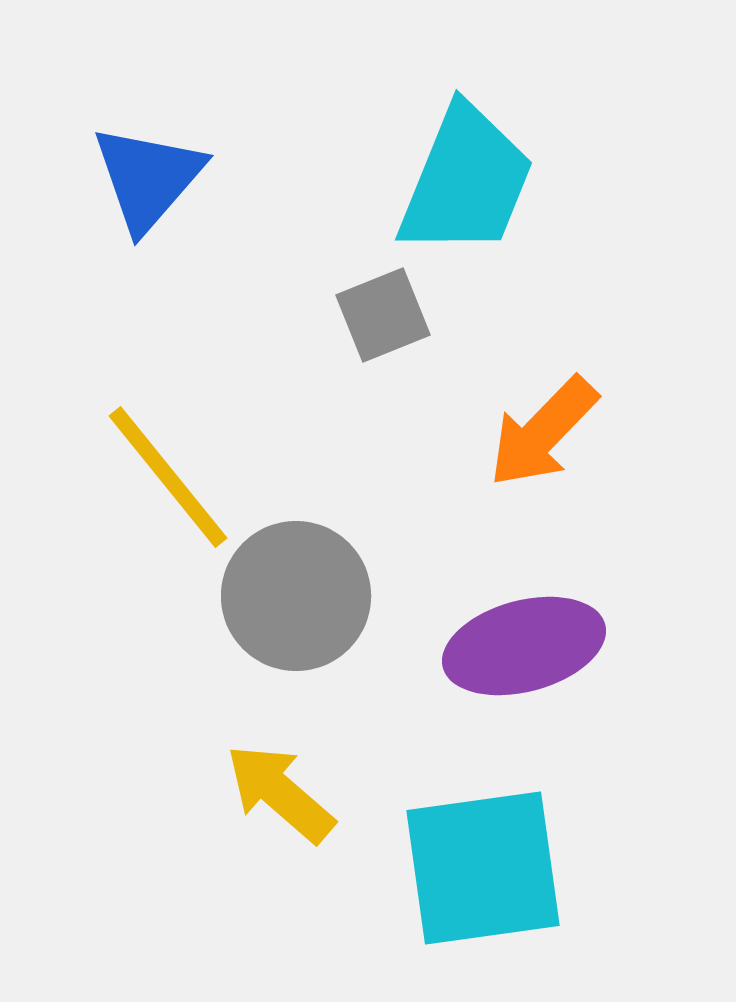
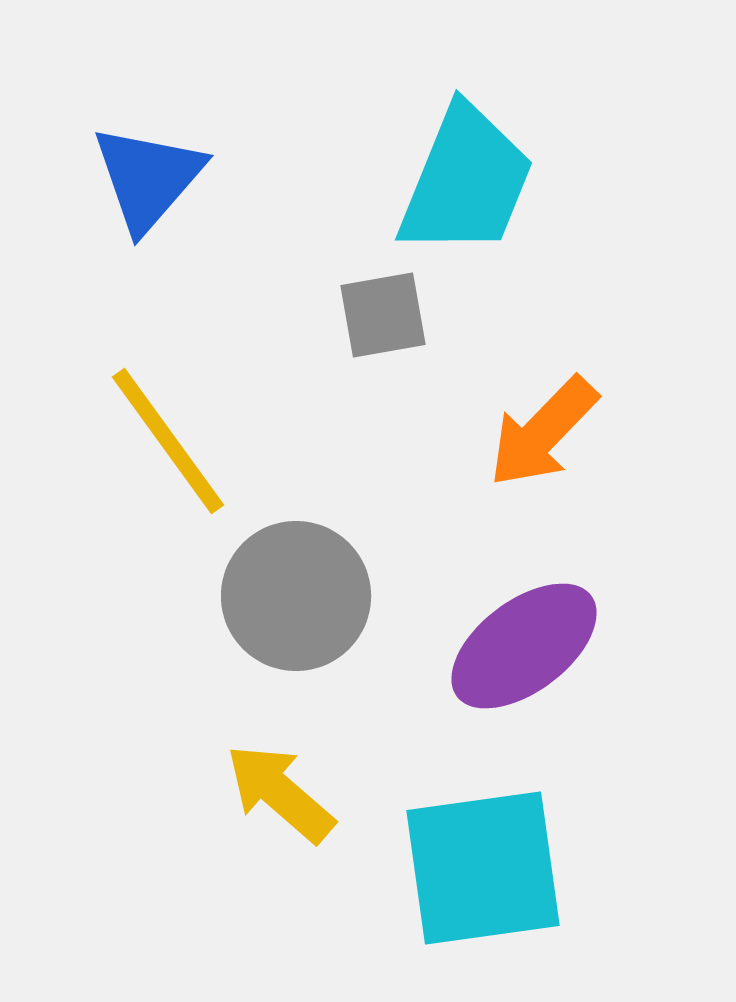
gray square: rotated 12 degrees clockwise
yellow line: moved 36 px up; rotated 3 degrees clockwise
purple ellipse: rotated 22 degrees counterclockwise
